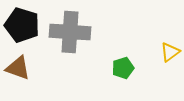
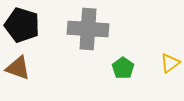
gray cross: moved 18 px right, 3 px up
yellow triangle: moved 11 px down
green pentagon: rotated 20 degrees counterclockwise
